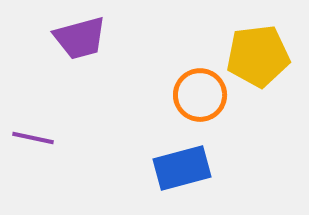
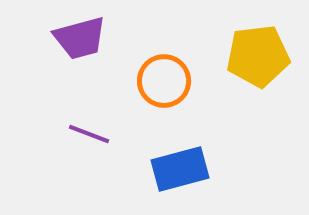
orange circle: moved 36 px left, 14 px up
purple line: moved 56 px right, 4 px up; rotated 9 degrees clockwise
blue rectangle: moved 2 px left, 1 px down
